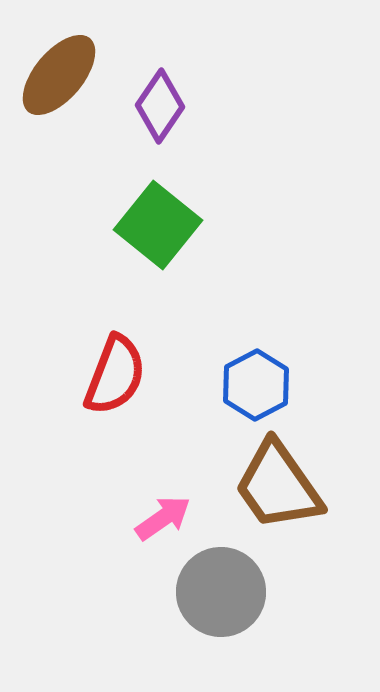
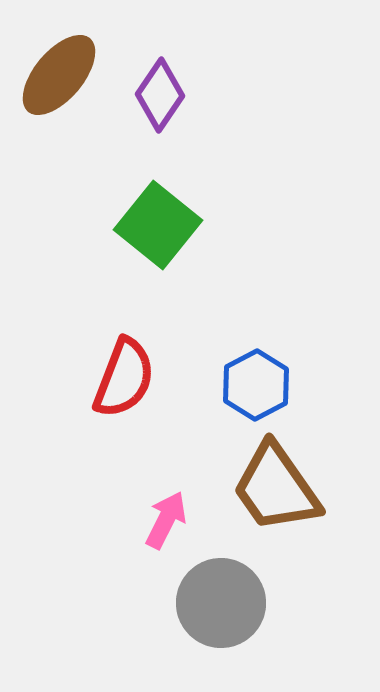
purple diamond: moved 11 px up
red semicircle: moved 9 px right, 3 px down
brown trapezoid: moved 2 px left, 2 px down
pink arrow: moved 3 px right, 2 px down; rotated 28 degrees counterclockwise
gray circle: moved 11 px down
